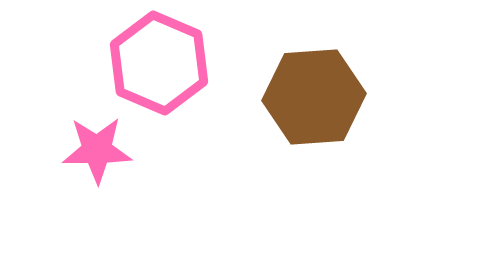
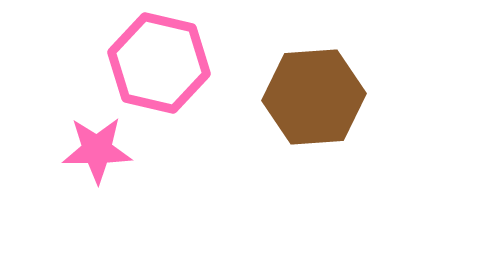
pink hexagon: rotated 10 degrees counterclockwise
